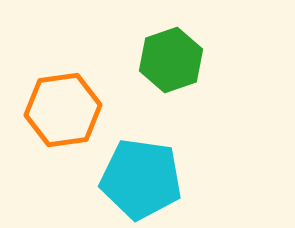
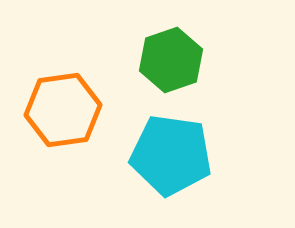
cyan pentagon: moved 30 px right, 24 px up
